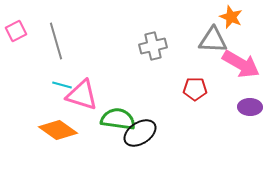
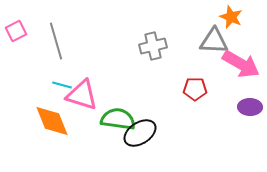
gray triangle: moved 1 px right, 1 px down
orange diamond: moved 6 px left, 9 px up; rotated 33 degrees clockwise
